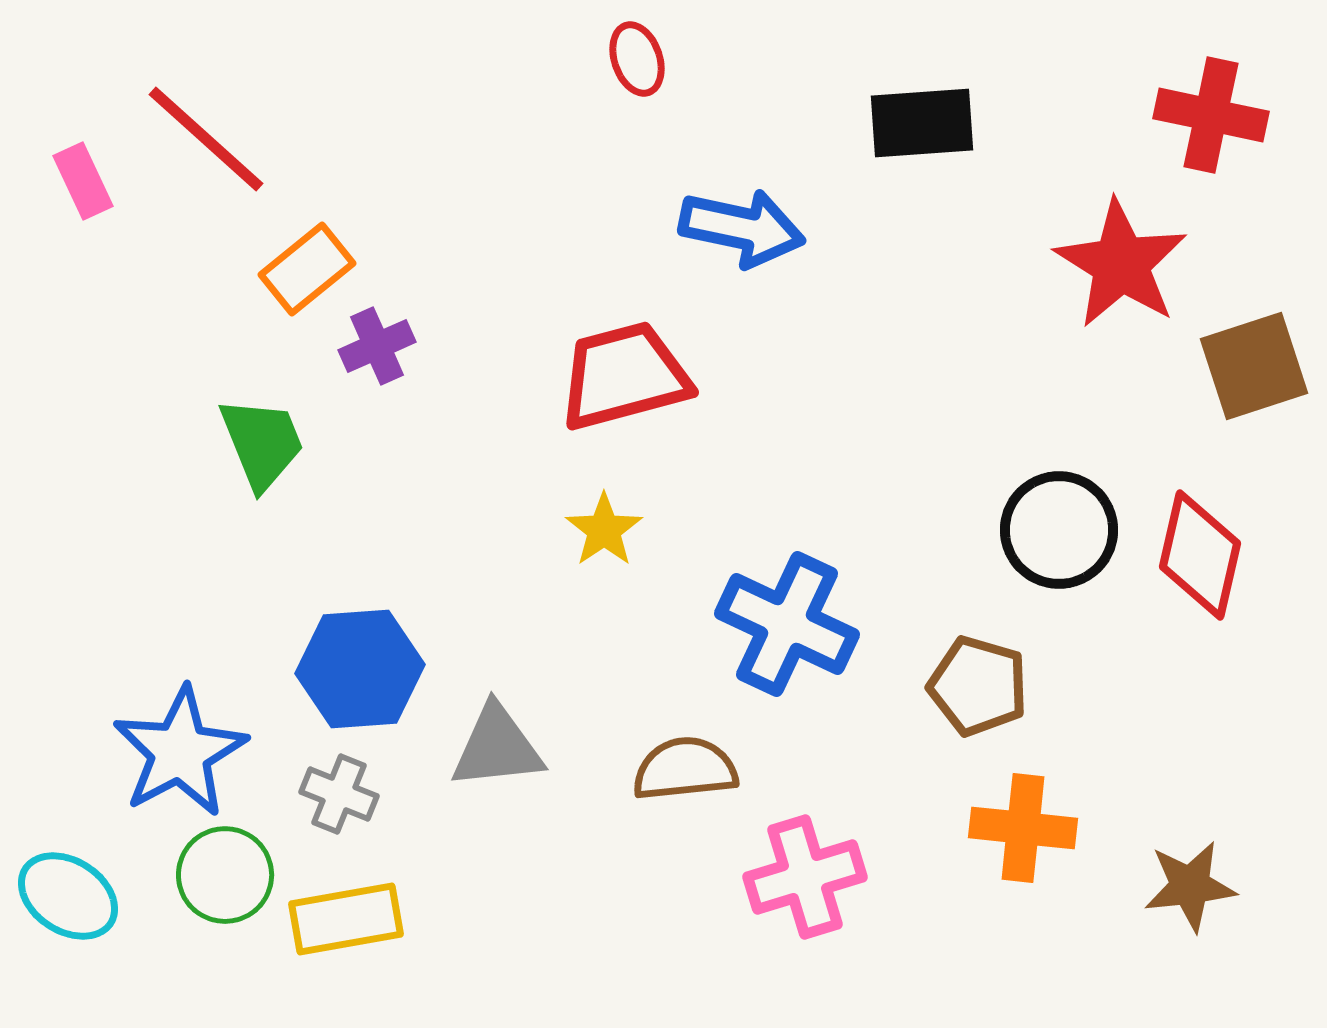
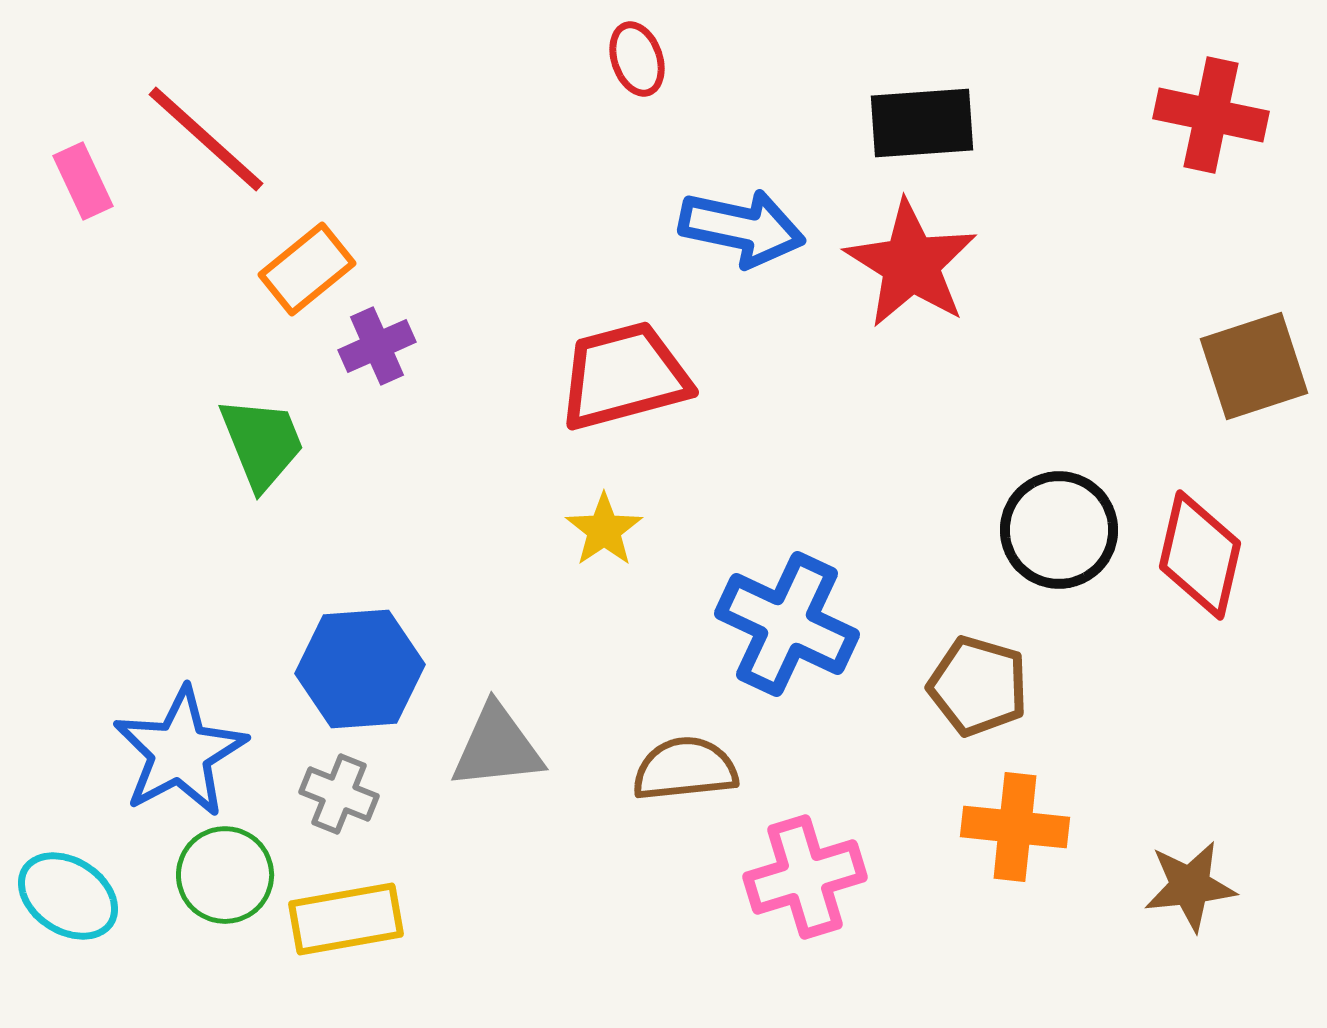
red star: moved 210 px left
orange cross: moved 8 px left, 1 px up
